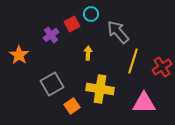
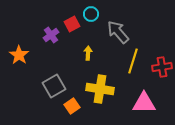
red cross: rotated 24 degrees clockwise
gray square: moved 2 px right, 2 px down
